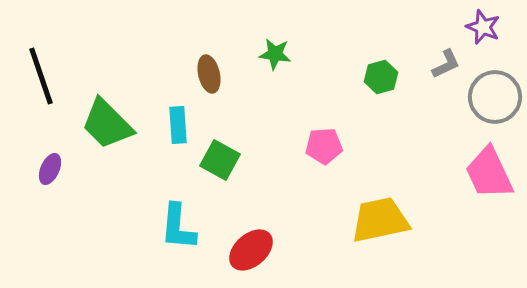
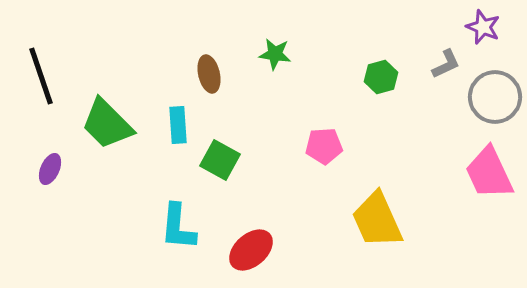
yellow trapezoid: moved 3 px left; rotated 102 degrees counterclockwise
